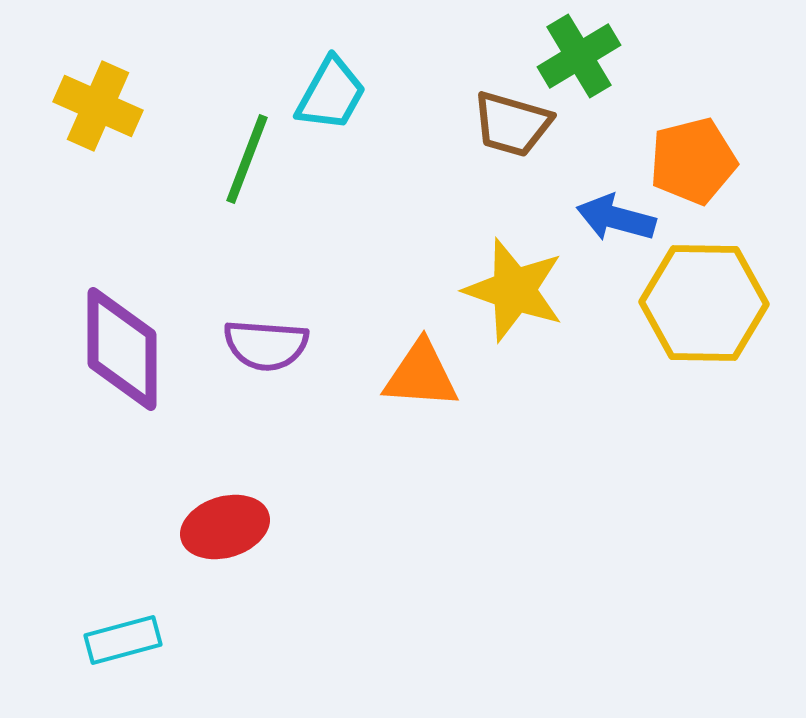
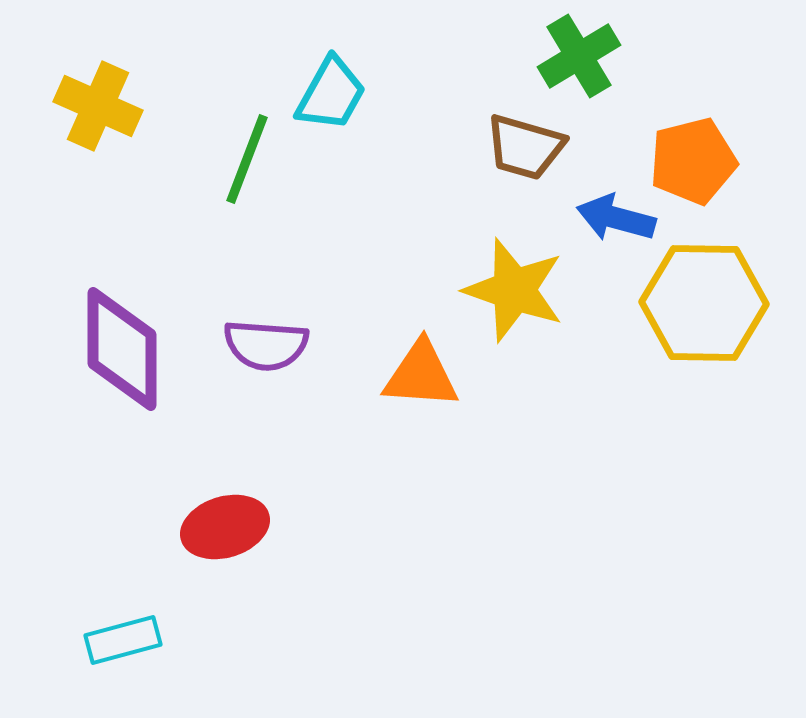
brown trapezoid: moved 13 px right, 23 px down
